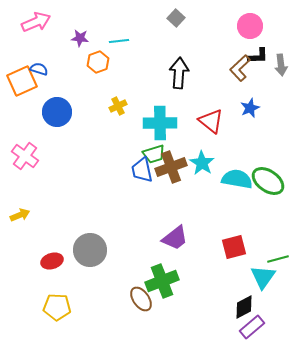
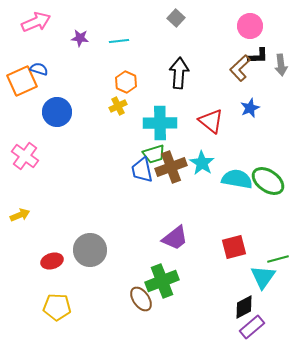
orange hexagon: moved 28 px right, 20 px down; rotated 15 degrees counterclockwise
